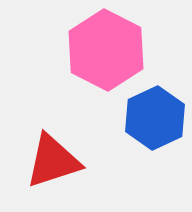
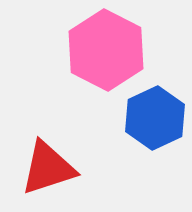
red triangle: moved 5 px left, 7 px down
